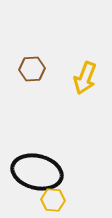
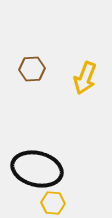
black ellipse: moved 3 px up
yellow hexagon: moved 3 px down
